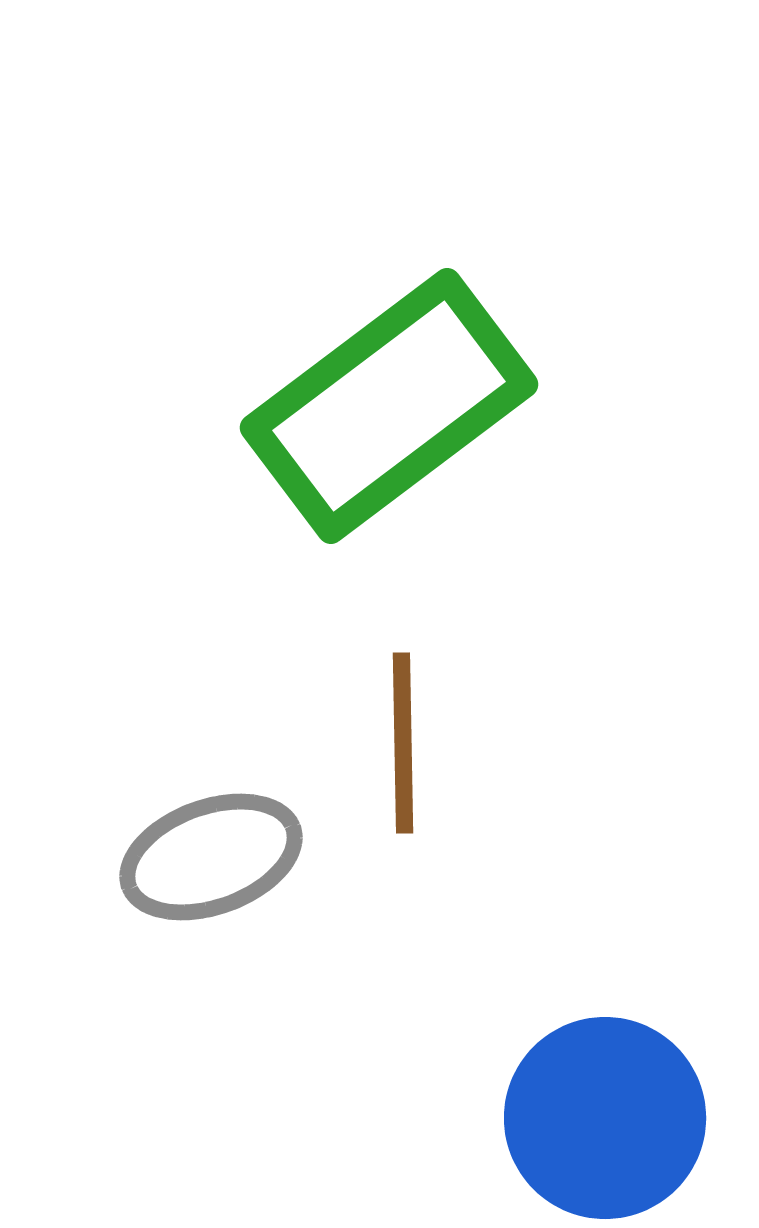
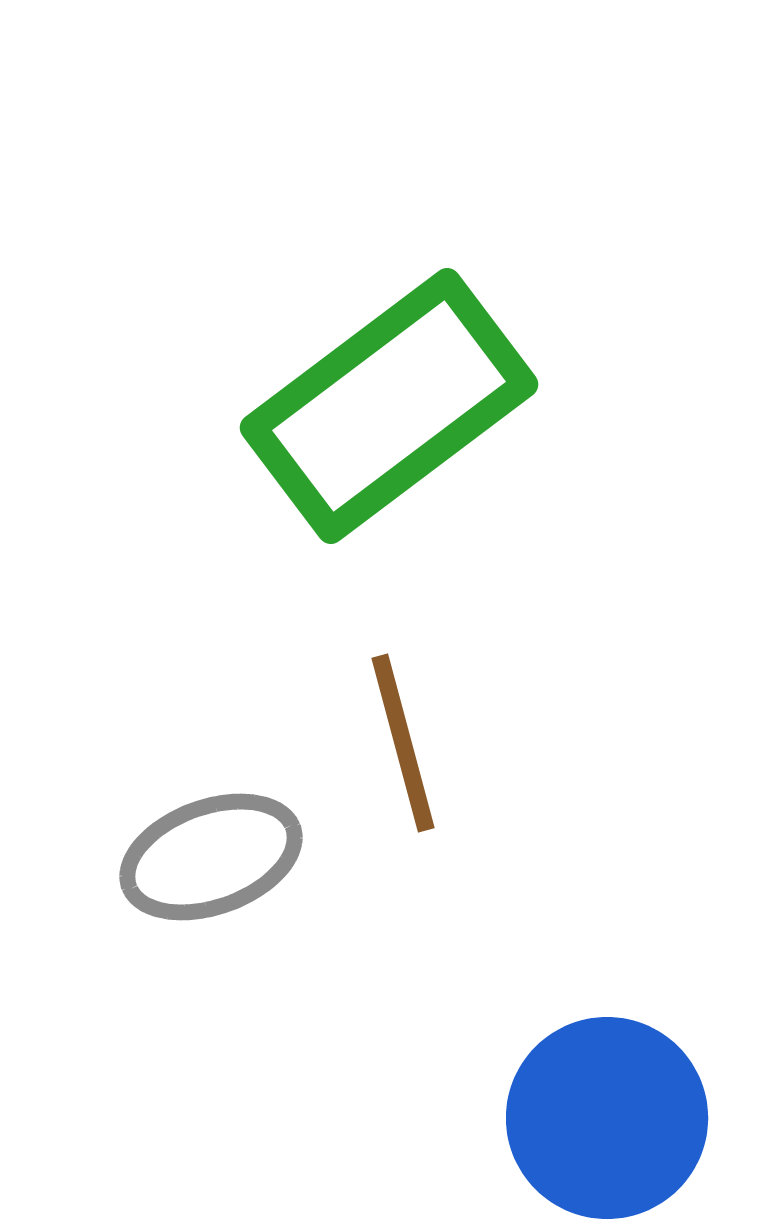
brown line: rotated 14 degrees counterclockwise
blue circle: moved 2 px right
